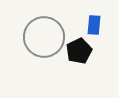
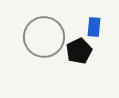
blue rectangle: moved 2 px down
